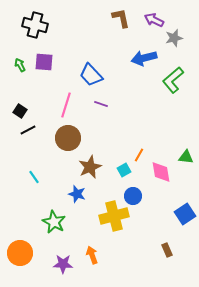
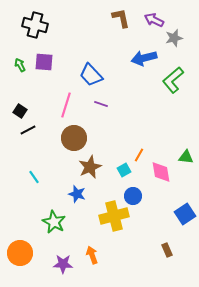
brown circle: moved 6 px right
